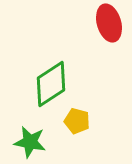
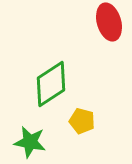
red ellipse: moved 1 px up
yellow pentagon: moved 5 px right
